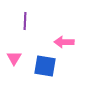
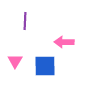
pink triangle: moved 1 px right, 3 px down
blue square: rotated 10 degrees counterclockwise
